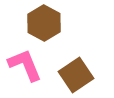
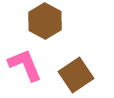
brown hexagon: moved 1 px right, 2 px up
